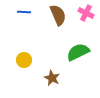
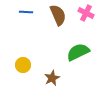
blue line: moved 2 px right
yellow circle: moved 1 px left, 5 px down
brown star: rotated 21 degrees clockwise
